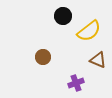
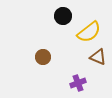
yellow semicircle: moved 1 px down
brown triangle: moved 3 px up
purple cross: moved 2 px right
